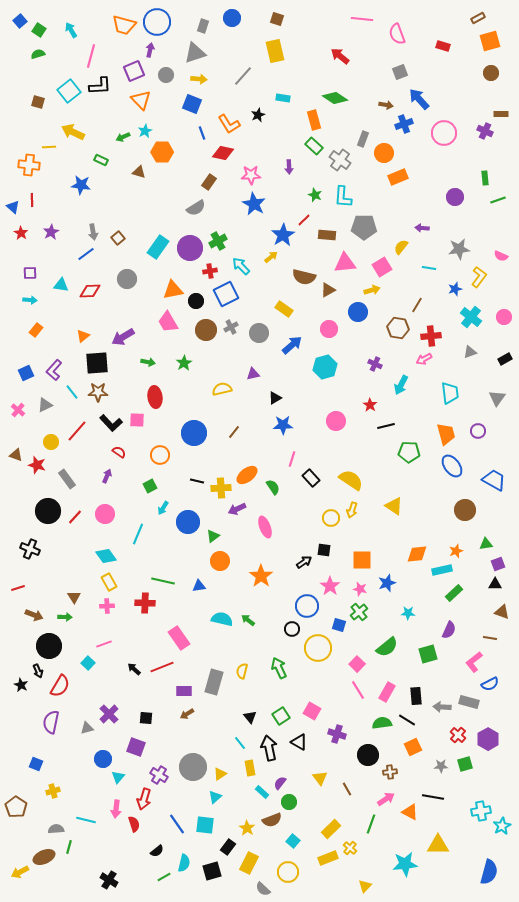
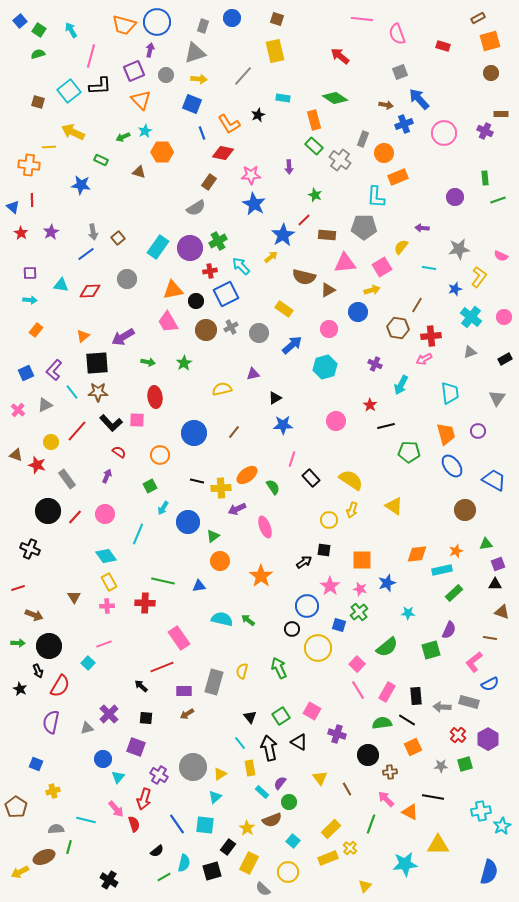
cyan L-shape at (343, 197): moved 33 px right
yellow circle at (331, 518): moved 2 px left, 2 px down
green arrow at (65, 617): moved 47 px left, 26 px down
green square at (428, 654): moved 3 px right, 4 px up
black arrow at (134, 669): moved 7 px right, 17 px down
black star at (21, 685): moved 1 px left, 4 px down
pink arrow at (386, 799): rotated 102 degrees counterclockwise
pink arrow at (116, 809): rotated 48 degrees counterclockwise
